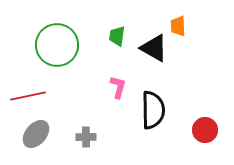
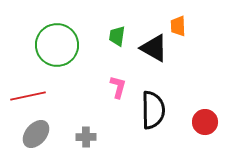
red circle: moved 8 px up
